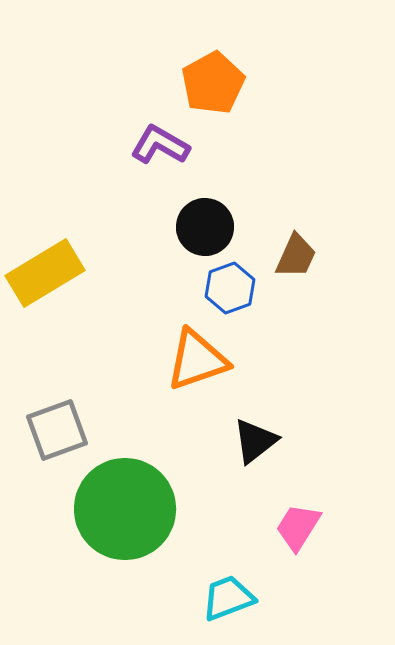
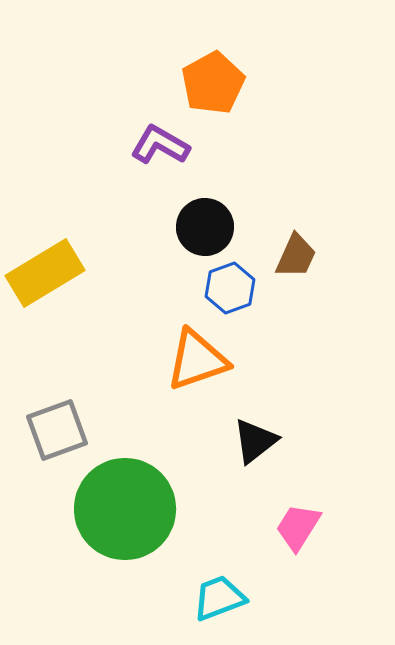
cyan trapezoid: moved 9 px left
